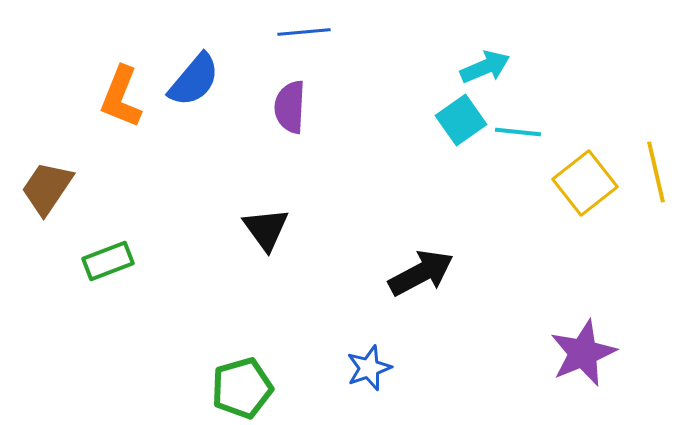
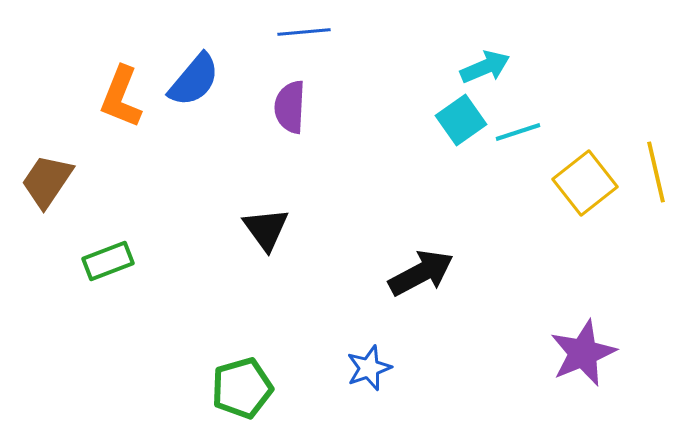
cyan line: rotated 24 degrees counterclockwise
brown trapezoid: moved 7 px up
